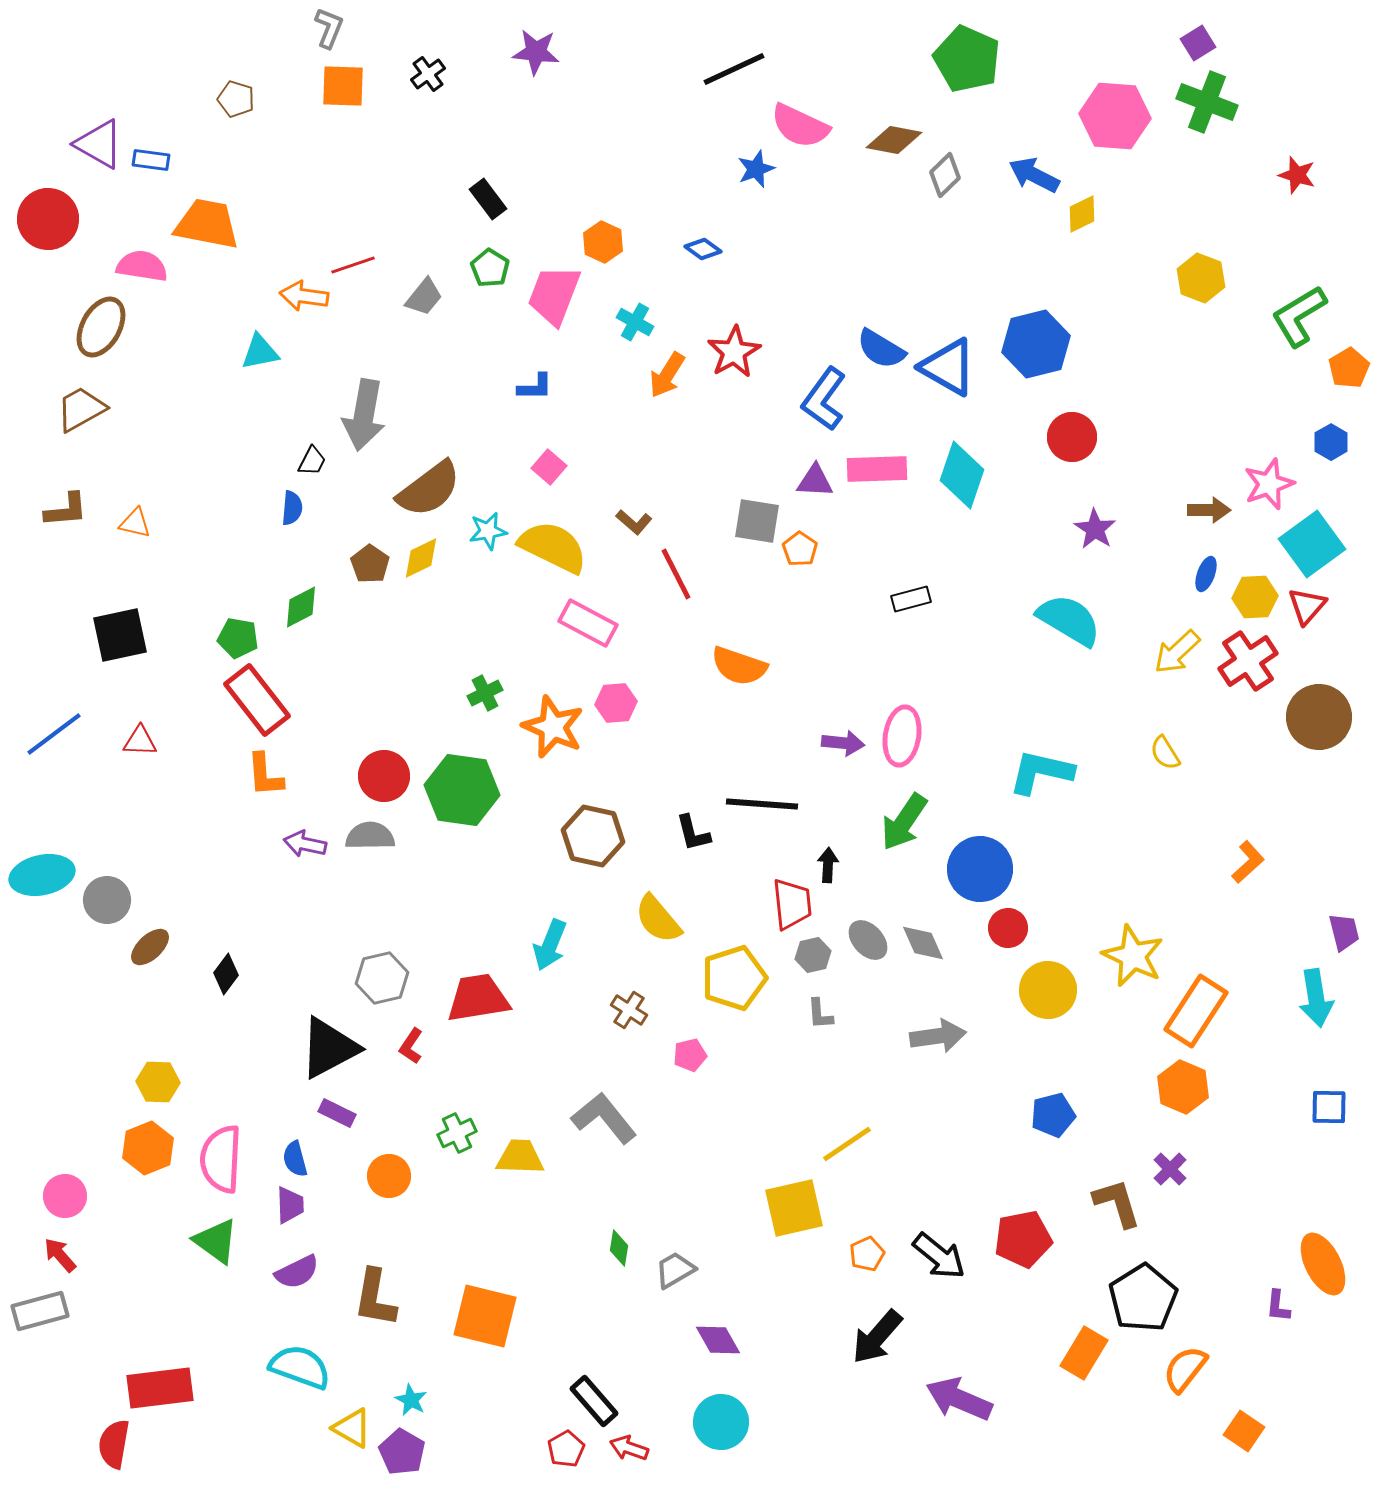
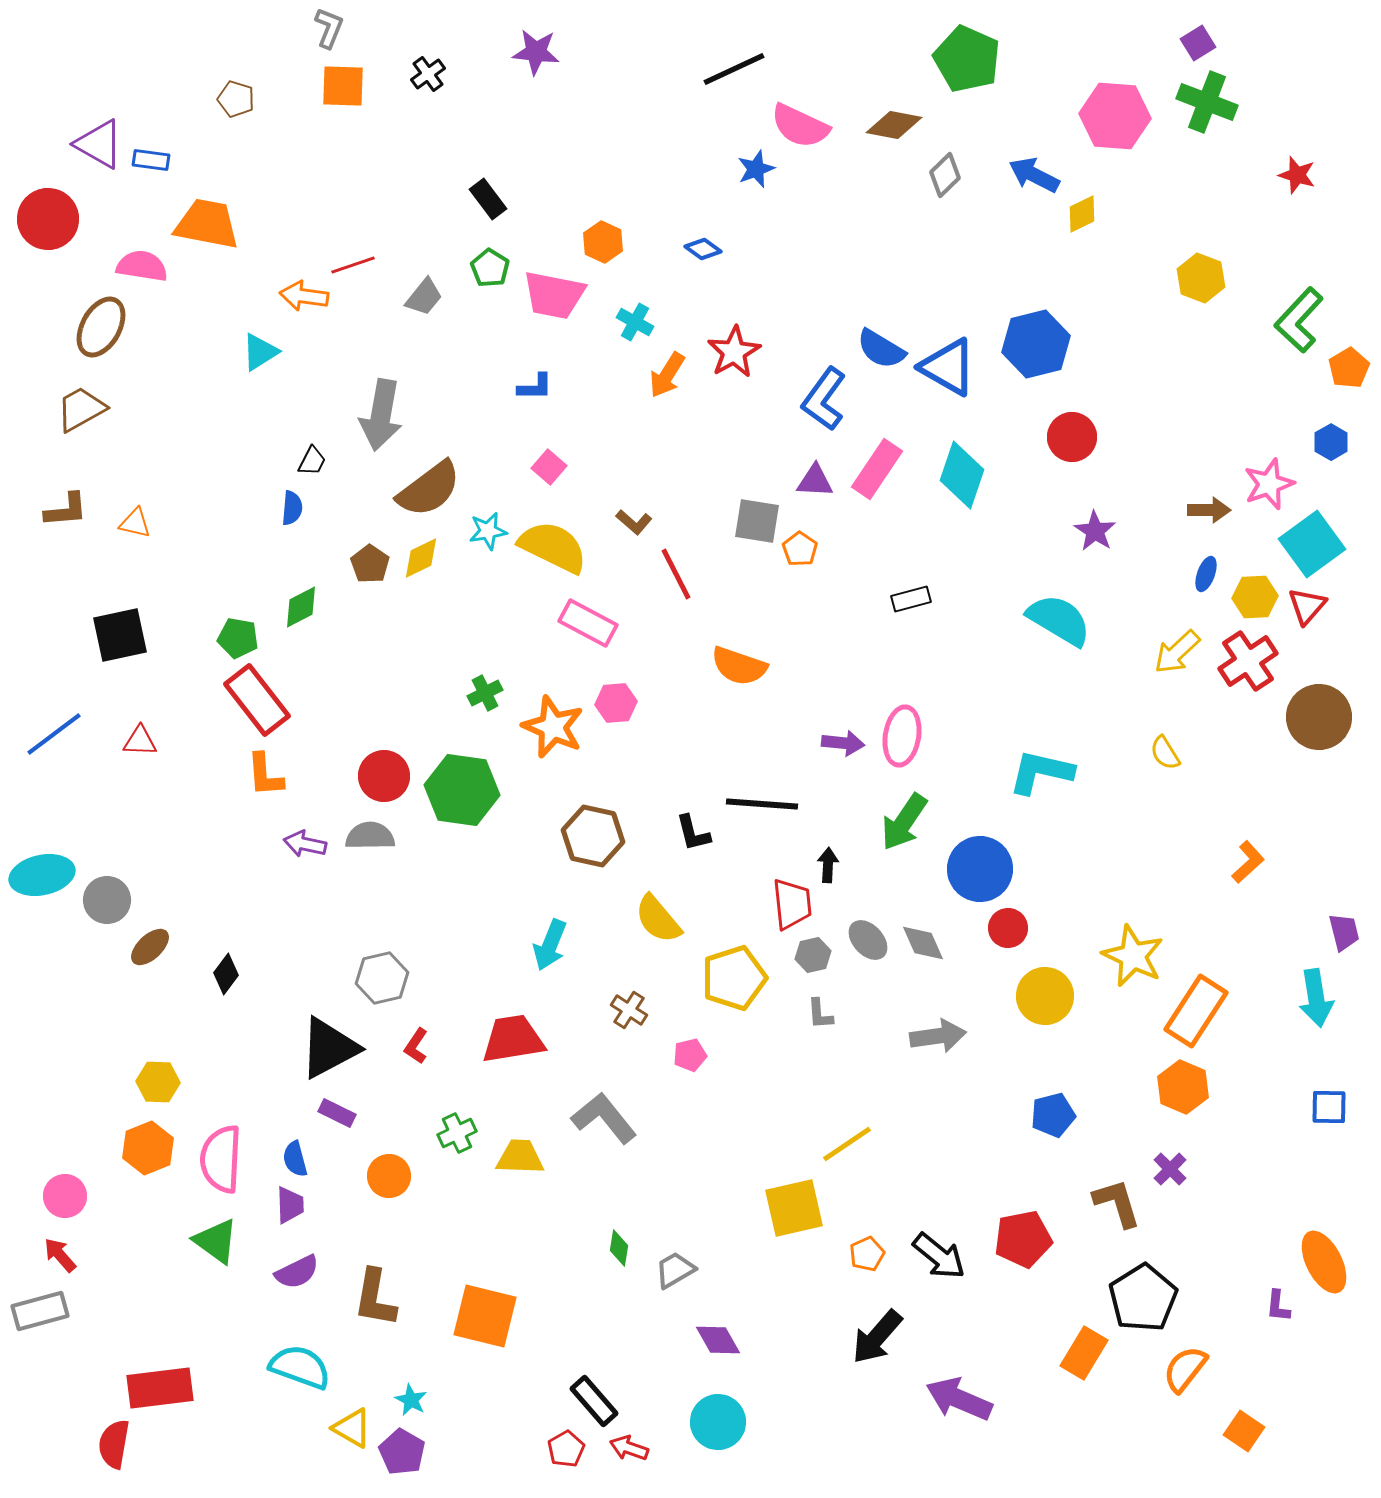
brown diamond at (894, 140): moved 15 px up
pink trapezoid at (554, 295): rotated 100 degrees counterclockwise
green L-shape at (1299, 316): moved 4 px down; rotated 16 degrees counterclockwise
cyan triangle at (260, 352): rotated 21 degrees counterclockwise
gray arrow at (364, 415): moved 17 px right
pink rectangle at (877, 469): rotated 54 degrees counterclockwise
purple star at (1095, 529): moved 2 px down
cyan semicircle at (1069, 620): moved 10 px left
yellow circle at (1048, 990): moved 3 px left, 6 px down
red trapezoid at (478, 998): moved 35 px right, 41 px down
red L-shape at (411, 1046): moved 5 px right
orange ellipse at (1323, 1264): moved 1 px right, 2 px up
cyan circle at (721, 1422): moved 3 px left
